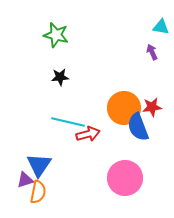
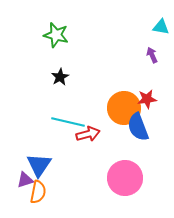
purple arrow: moved 3 px down
black star: rotated 24 degrees counterclockwise
red star: moved 5 px left, 8 px up
